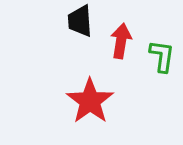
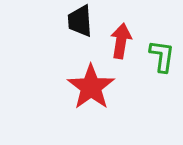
red star: moved 1 px right, 14 px up
